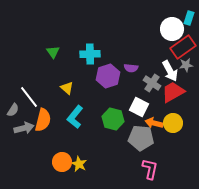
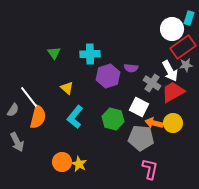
green triangle: moved 1 px right, 1 px down
orange semicircle: moved 5 px left, 3 px up
gray arrow: moved 7 px left, 14 px down; rotated 78 degrees clockwise
